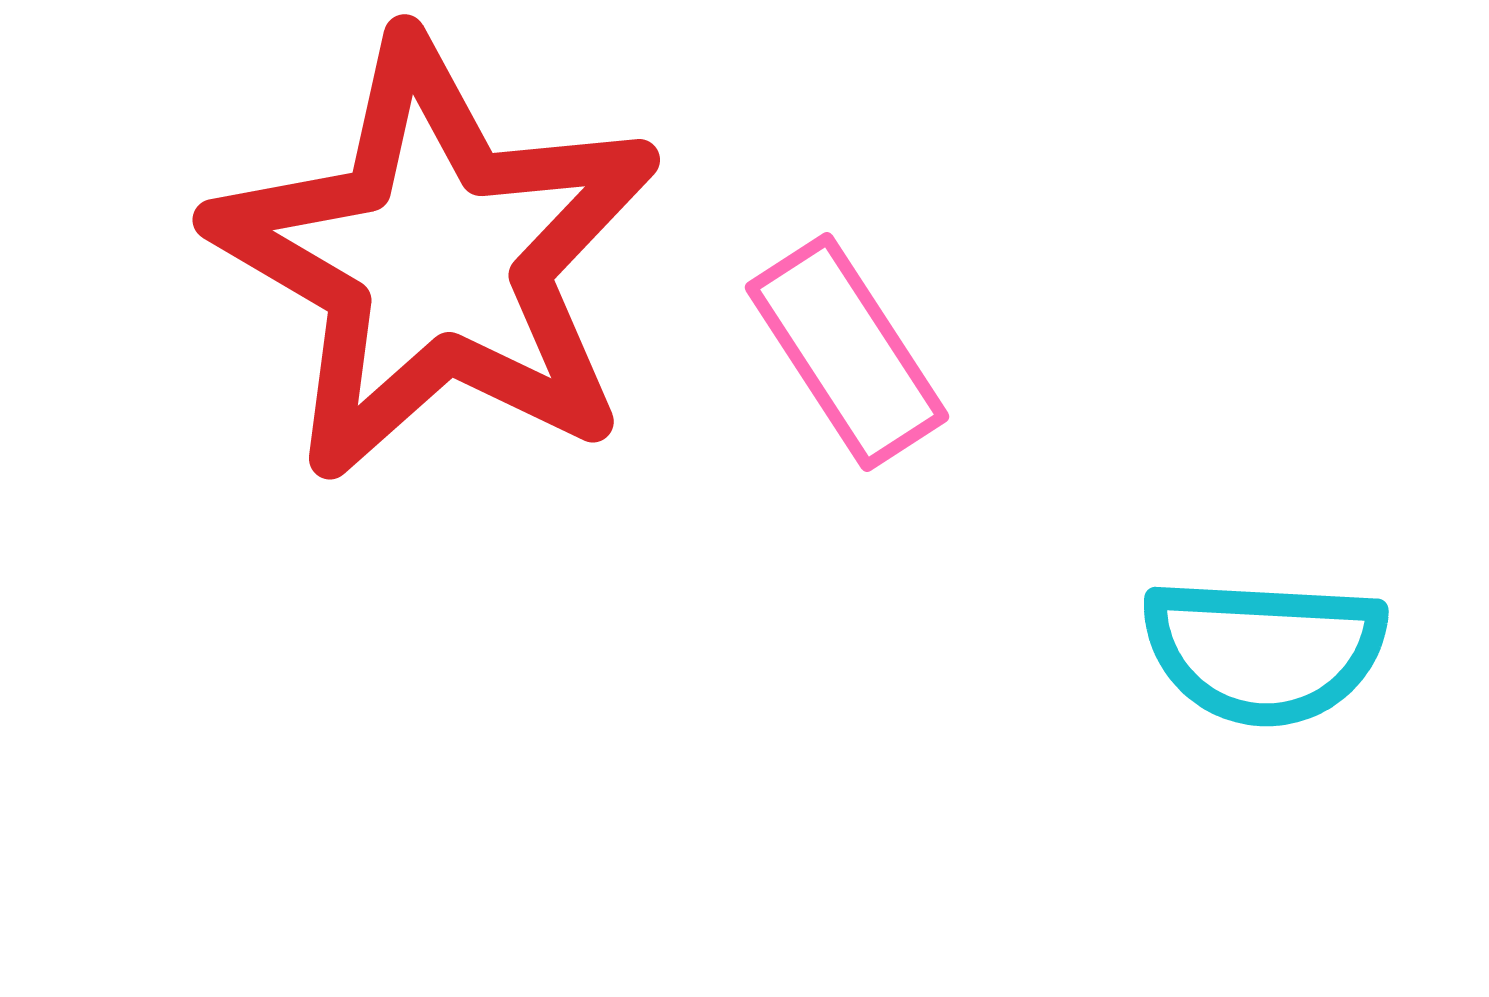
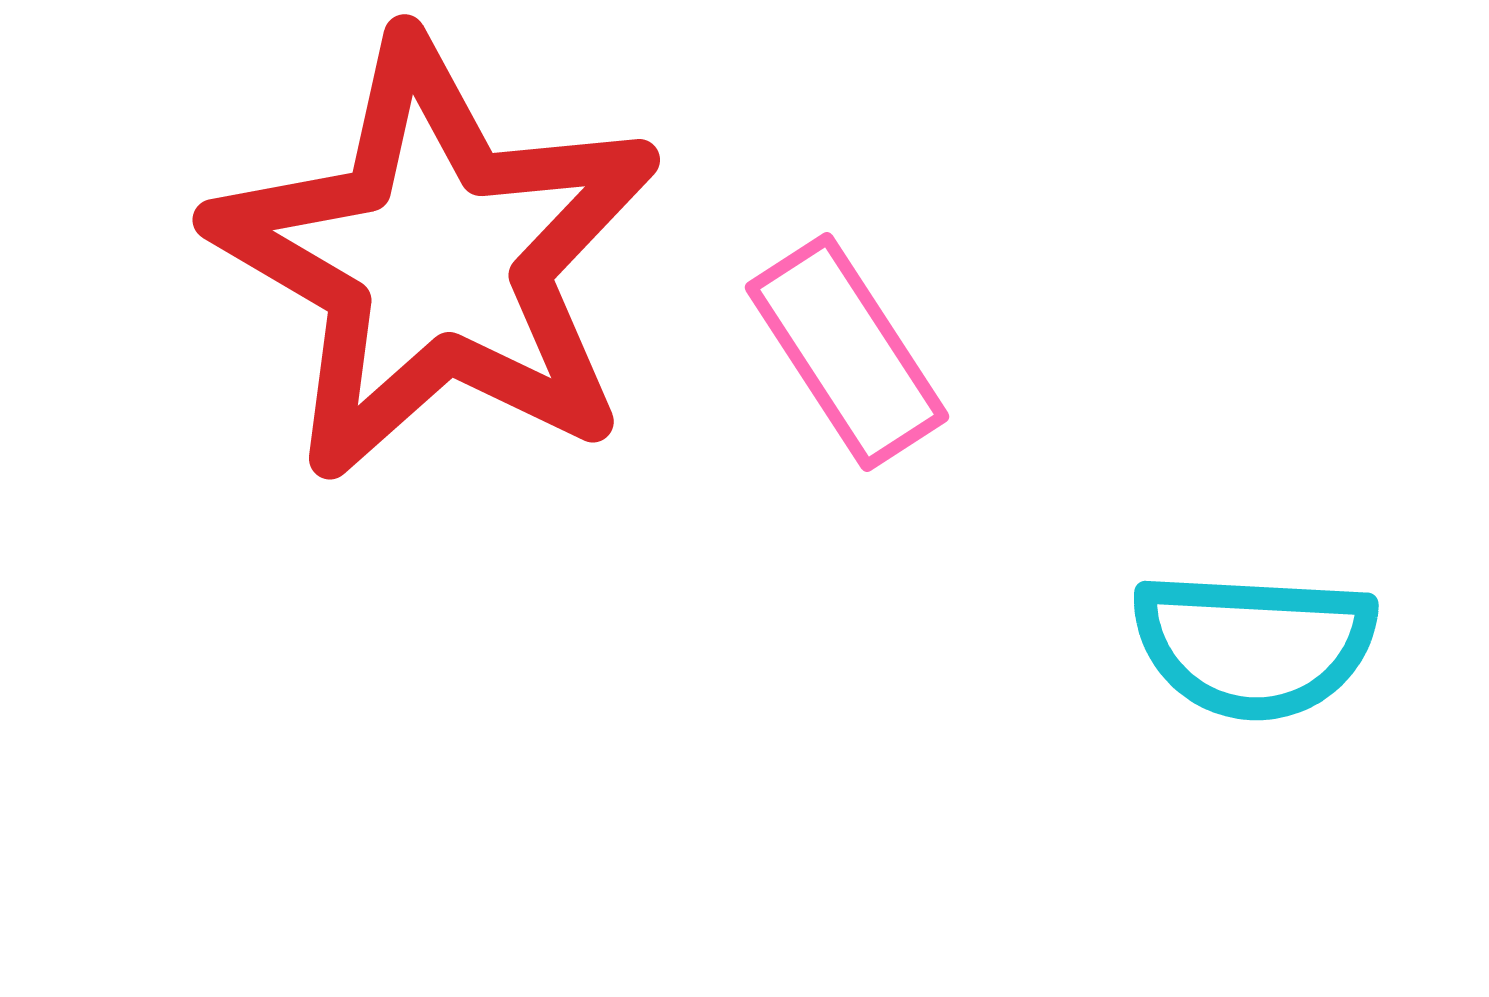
cyan semicircle: moved 10 px left, 6 px up
